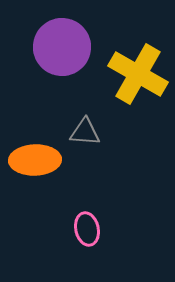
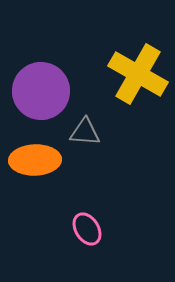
purple circle: moved 21 px left, 44 px down
pink ellipse: rotated 20 degrees counterclockwise
